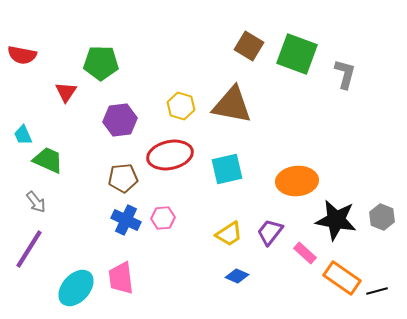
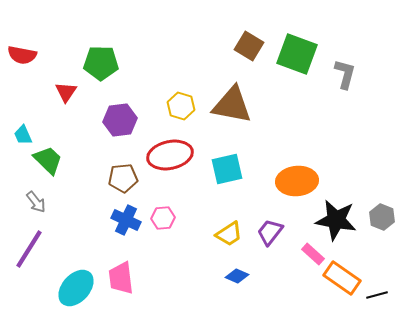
green trapezoid: rotated 20 degrees clockwise
pink rectangle: moved 8 px right, 1 px down
black line: moved 4 px down
